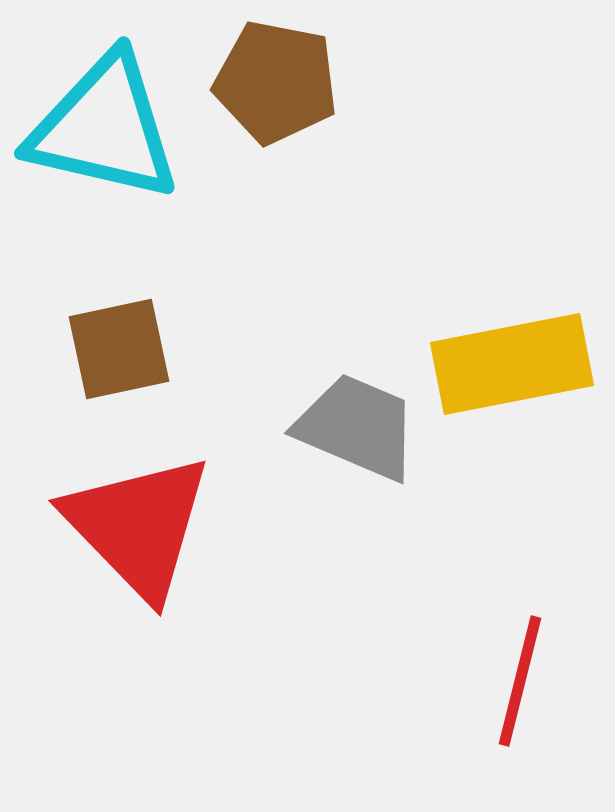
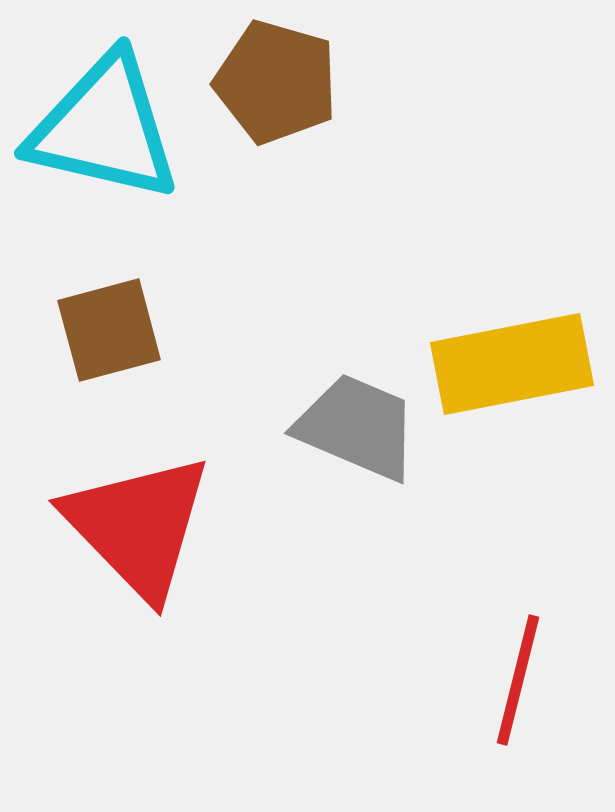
brown pentagon: rotated 5 degrees clockwise
brown square: moved 10 px left, 19 px up; rotated 3 degrees counterclockwise
red line: moved 2 px left, 1 px up
